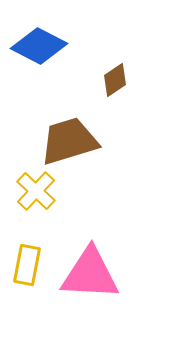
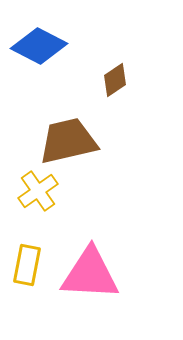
brown trapezoid: moved 1 px left; rotated 4 degrees clockwise
yellow cross: moved 2 px right; rotated 12 degrees clockwise
